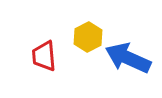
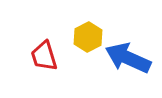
red trapezoid: rotated 12 degrees counterclockwise
